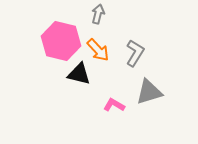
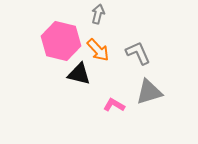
gray L-shape: moved 3 px right; rotated 56 degrees counterclockwise
